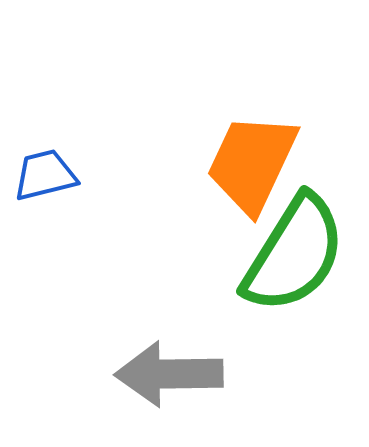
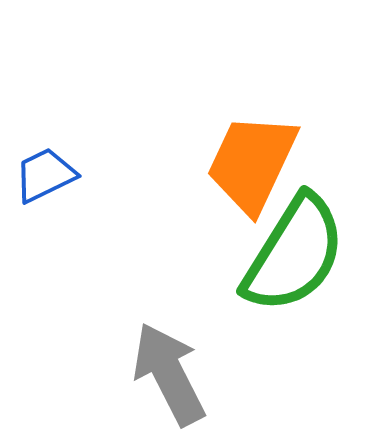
blue trapezoid: rotated 12 degrees counterclockwise
gray arrow: rotated 64 degrees clockwise
